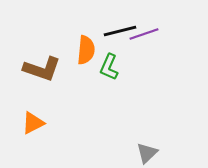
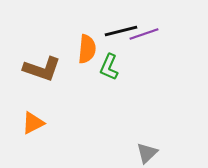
black line: moved 1 px right
orange semicircle: moved 1 px right, 1 px up
